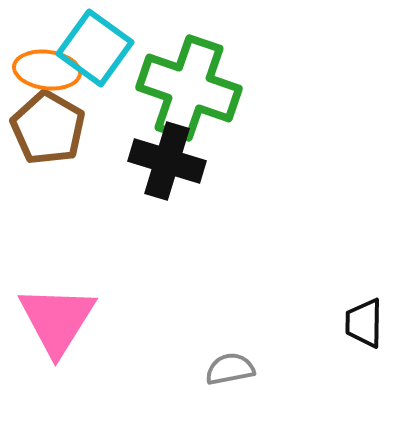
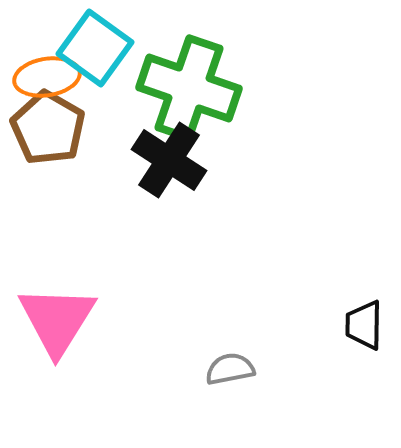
orange ellipse: moved 7 px down; rotated 16 degrees counterclockwise
black cross: moved 2 px right, 1 px up; rotated 16 degrees clockwise
black trapezoid: moved 2 px down
